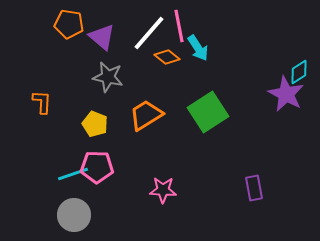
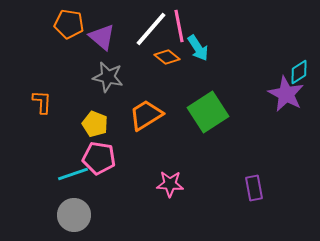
white line: moved 2 px right, 4 px up
pink pentagon: moved 2 px right, 9 px up; rotated 8 degrees clockwise
pink star: moved 7 px right, 6 px up
